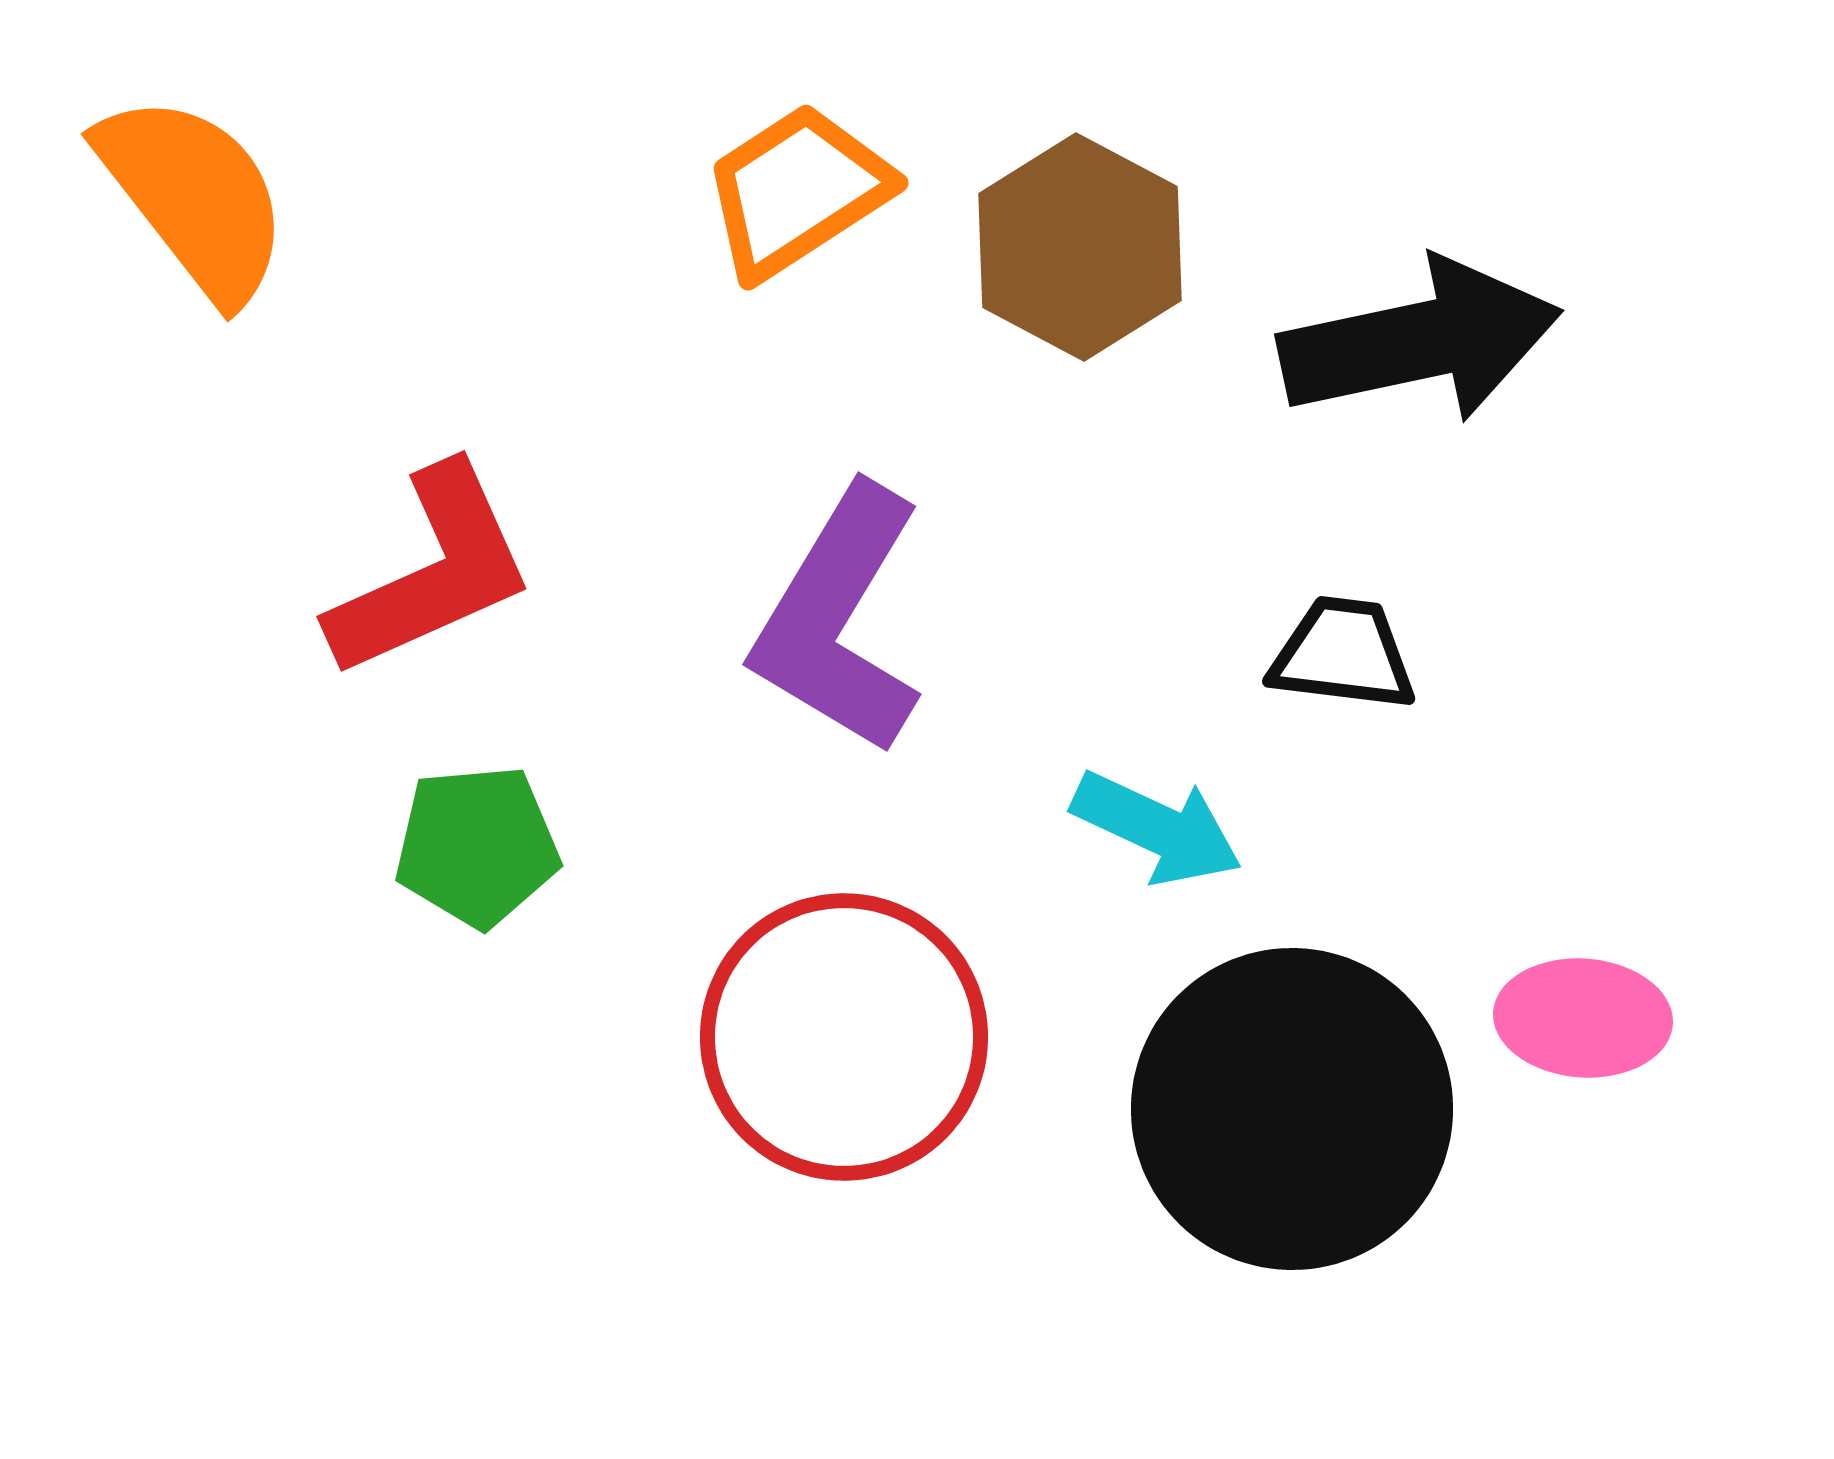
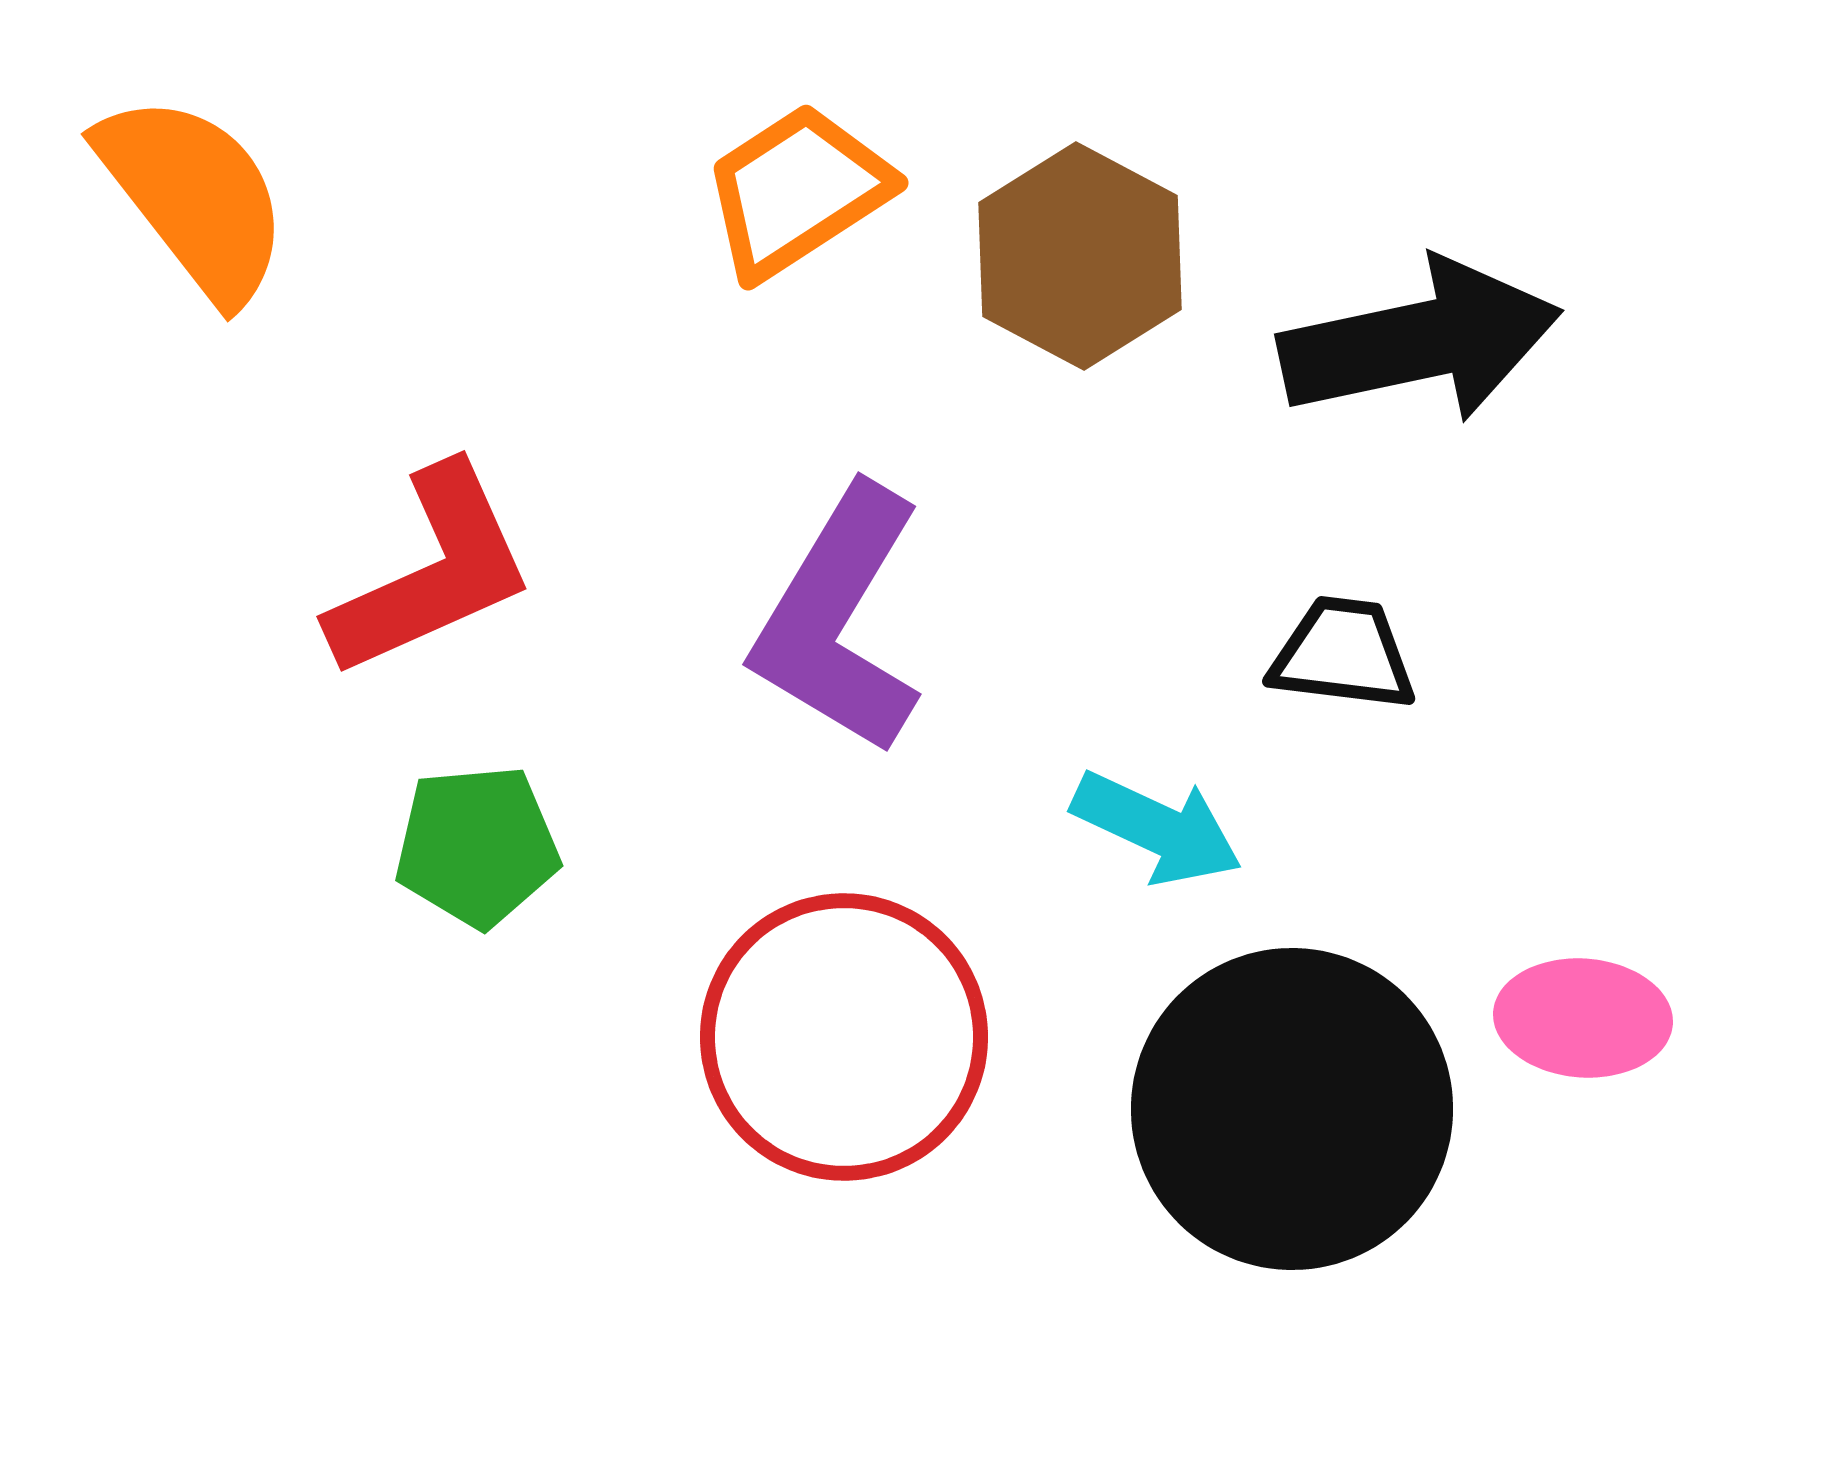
brown hexagon: moved 9 px down
